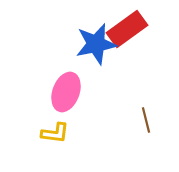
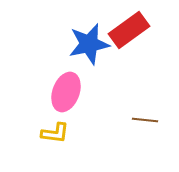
red rectangle: moved 2 px right, 1 px down
blue star: moved 7 px left
brown line: moved 1 px left; rotated 70 degrees counterclockwise
